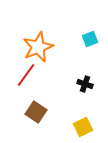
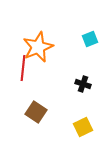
red line: moved 3 px left, 7 px up; rotated 30 degrees counterclockwise
black cross: moved 2 px left
